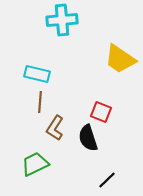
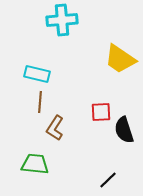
red square: rotated 25 degrees counterclockwise
black semicircle: moved 36 px right, 8 px up
green trapezoid: rotated 32 degrees clockwise
black line: moved 1 px right
